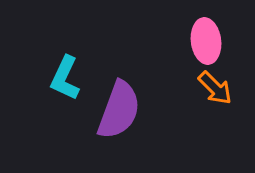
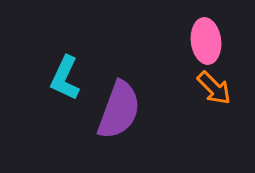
orange arrow: moved 1 px left
